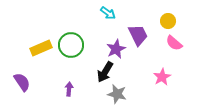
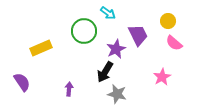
green circle: moved 13 px right, 14 px up
